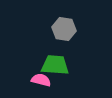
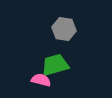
green trapezoid: rotated 20 degrees counterclockwise
